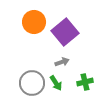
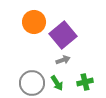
purple square: moved 2 px left, 3 px down
gray arrow: moved 1 px right, 2 px up
green arrow: moved 1 px right
